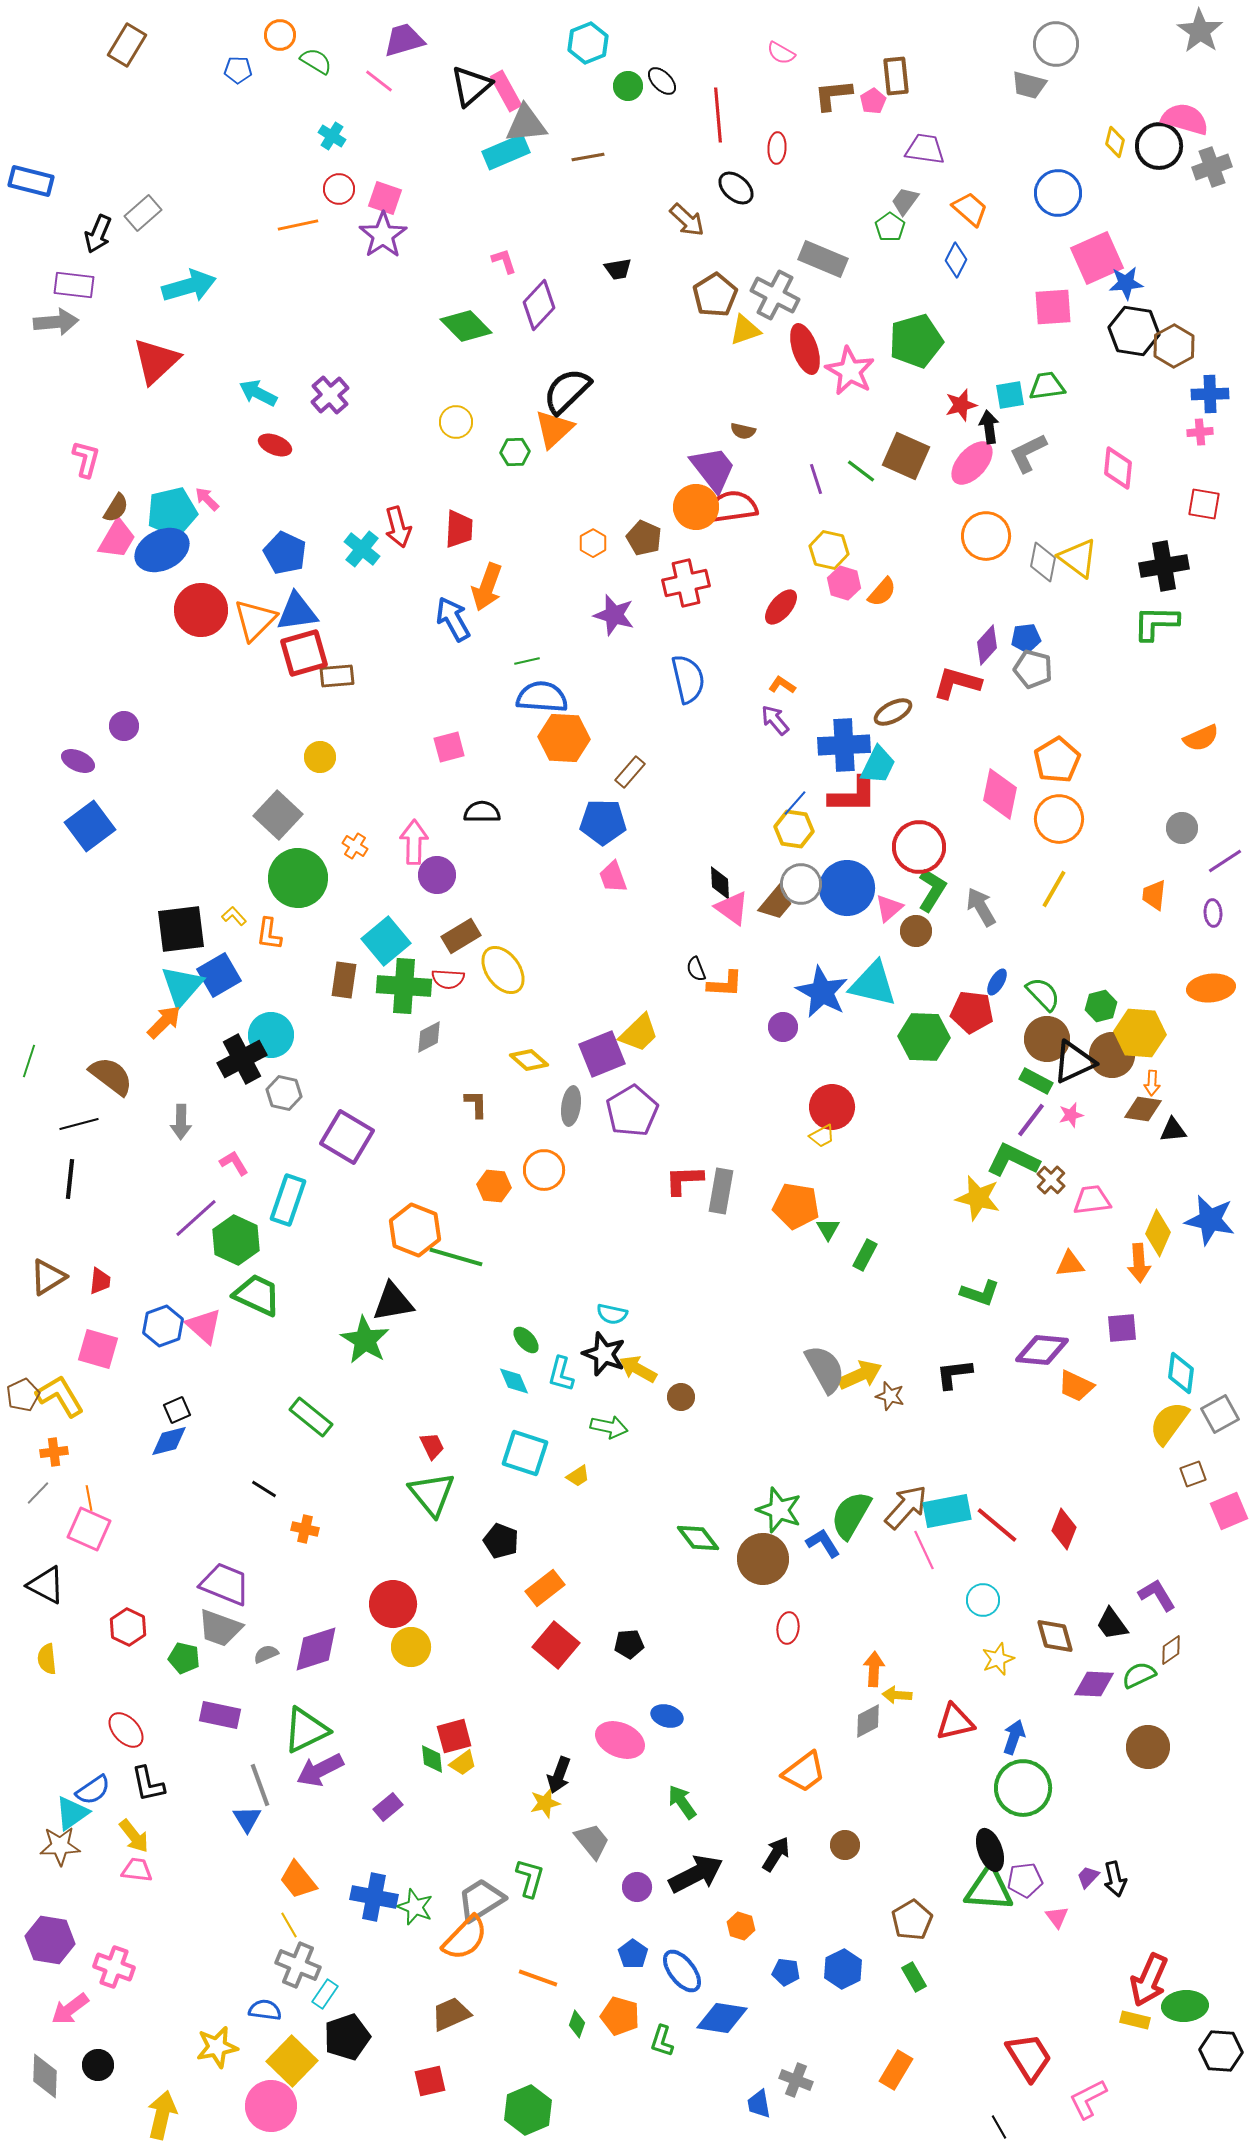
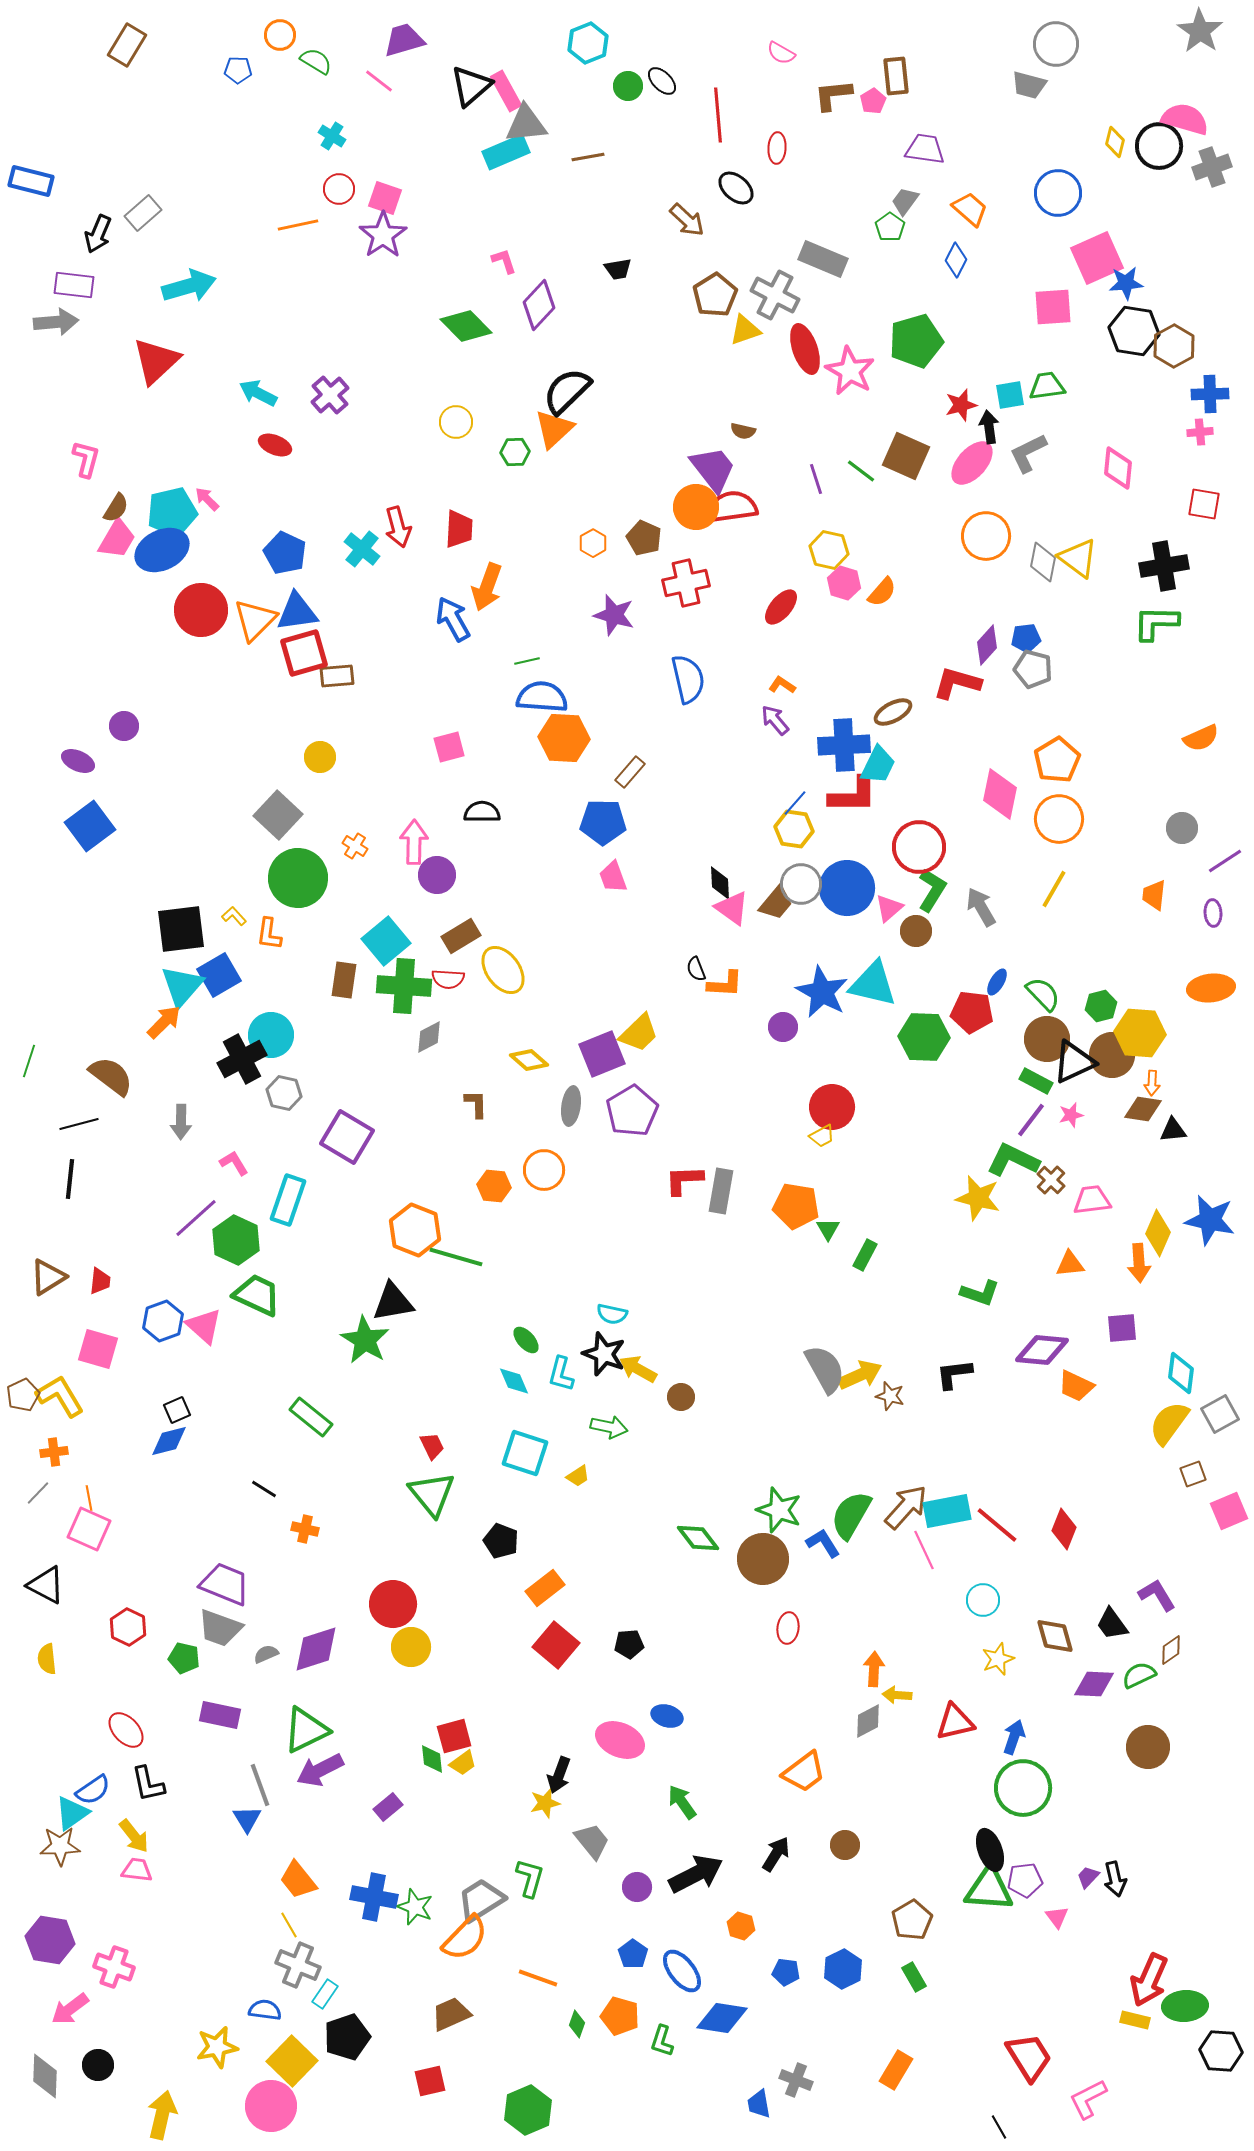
blue hexagon at (163, 1326): moved 5 px up
